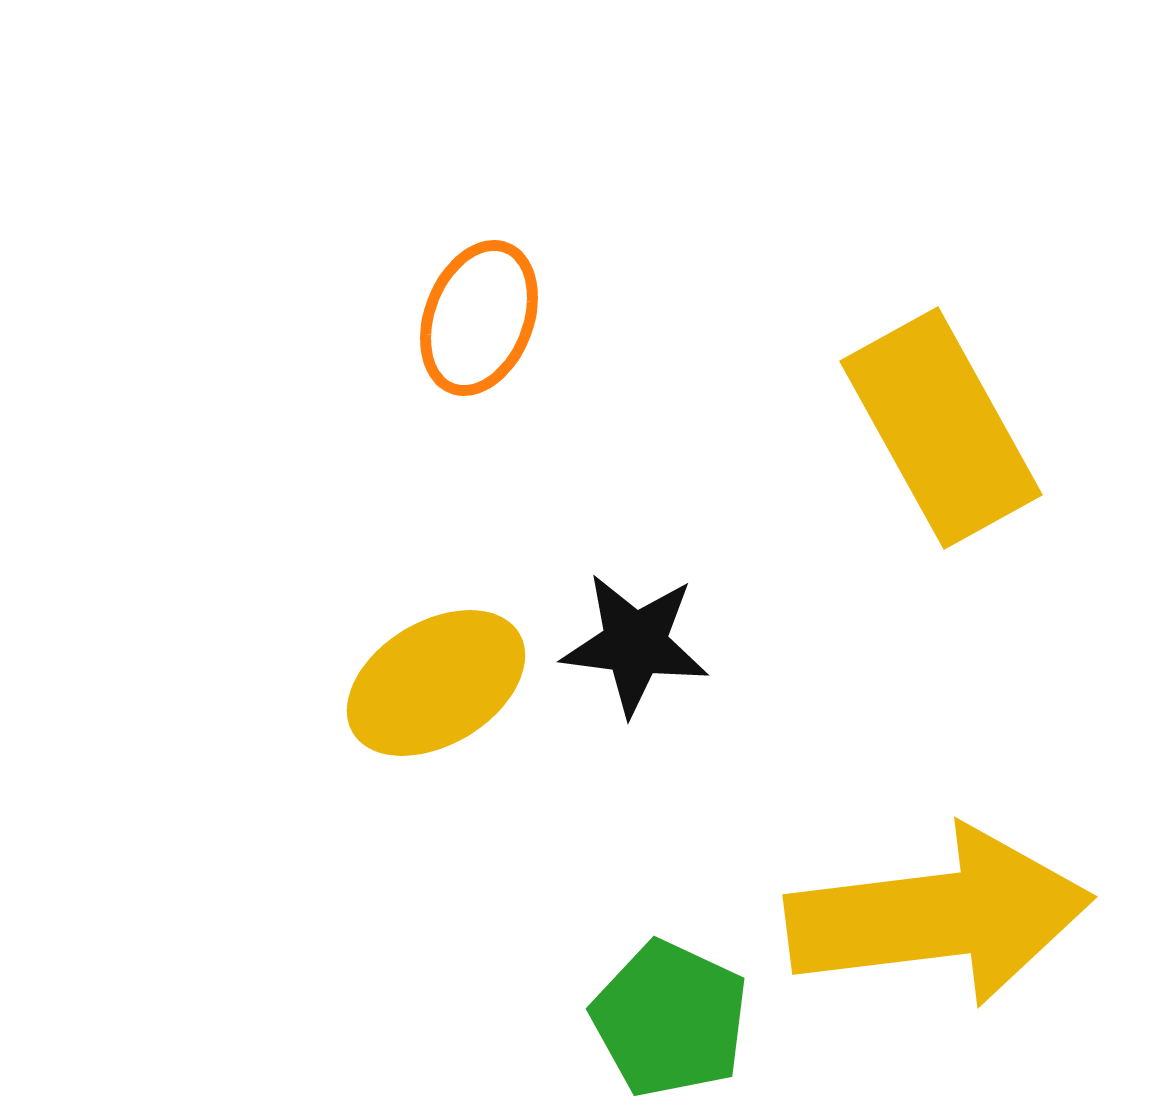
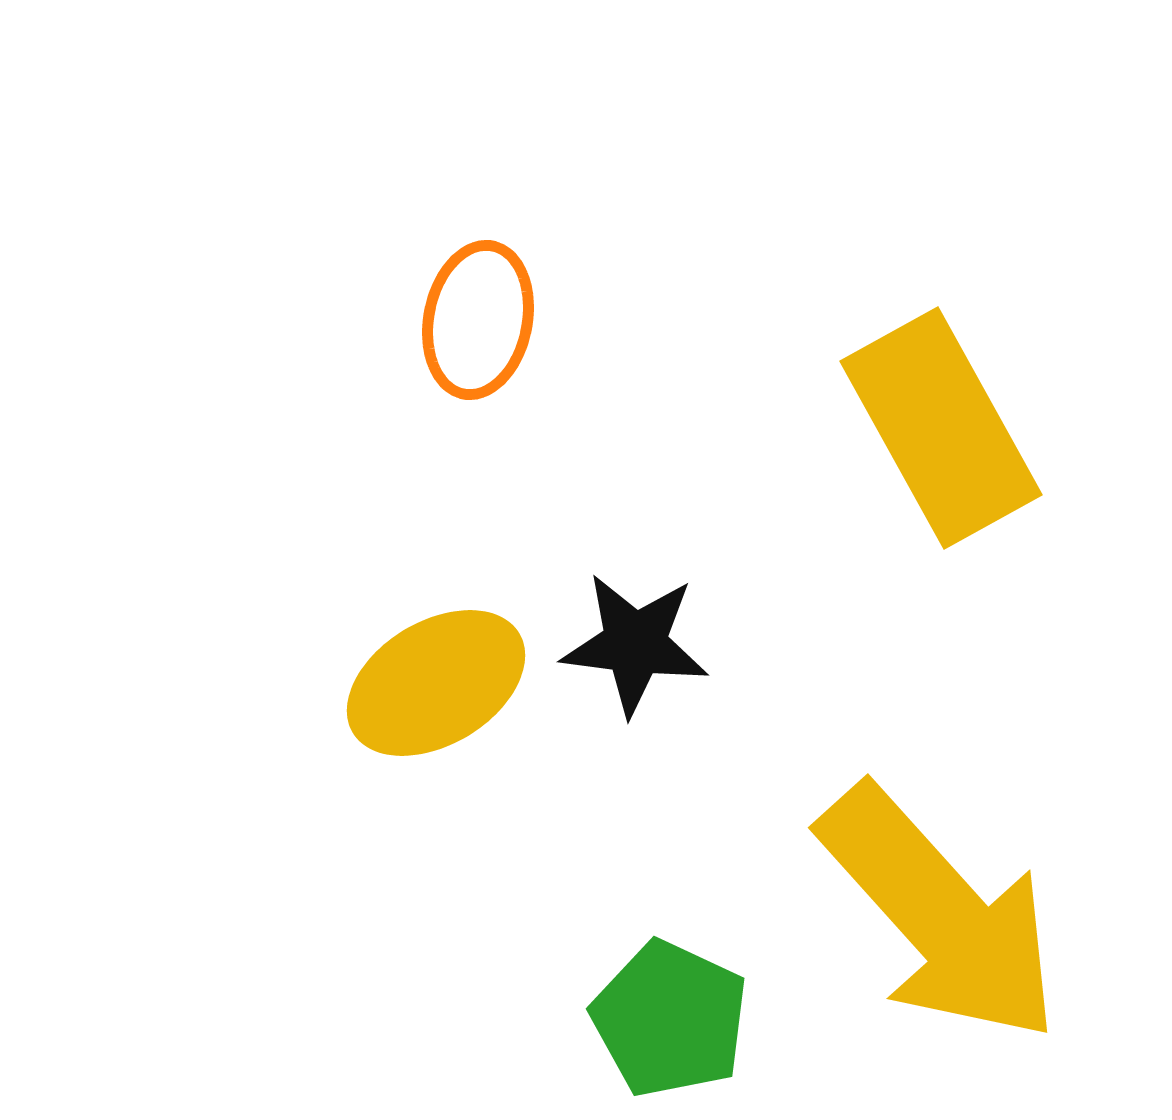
orange ellipse: moved 1 px left, 2 px down; rotated 10 degrees counterclockwise
yellow arrow: moved 1 px right, 2 px up; rotated 55 degrees clockwise
